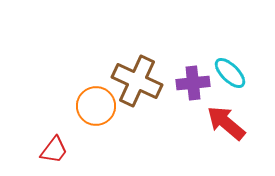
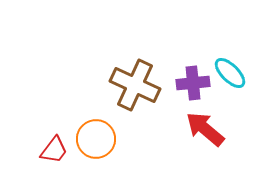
brown cross: moved 2 px left, 4 px down
orange circle: moved 33 px down
red arrow: moved 21 px left, 6 px down
